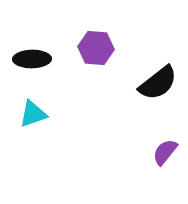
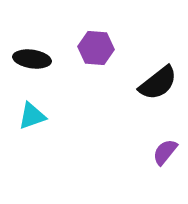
black ellipse: rotated 9 degrees clockwise
cyan triangle: moved 1 px left, 2 px down
